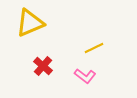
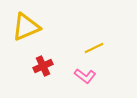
yellow triangle: moved 4 px left, 4 px down
red cross: rotated 24 degrees clockwise
